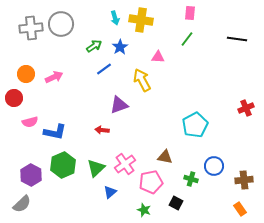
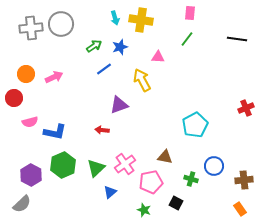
blue star: rotated 14 degrees clockwise
